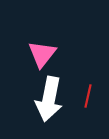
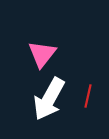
white arrow: rotated 18 degrees clockwise
